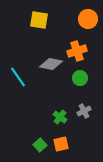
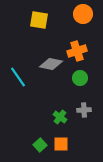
orange circle: moved 5 px left, 5 px up
gray cross: moved 1 px up; rotated 24 degrees clockwise
orange square: rotated 14 degrees clockwise
